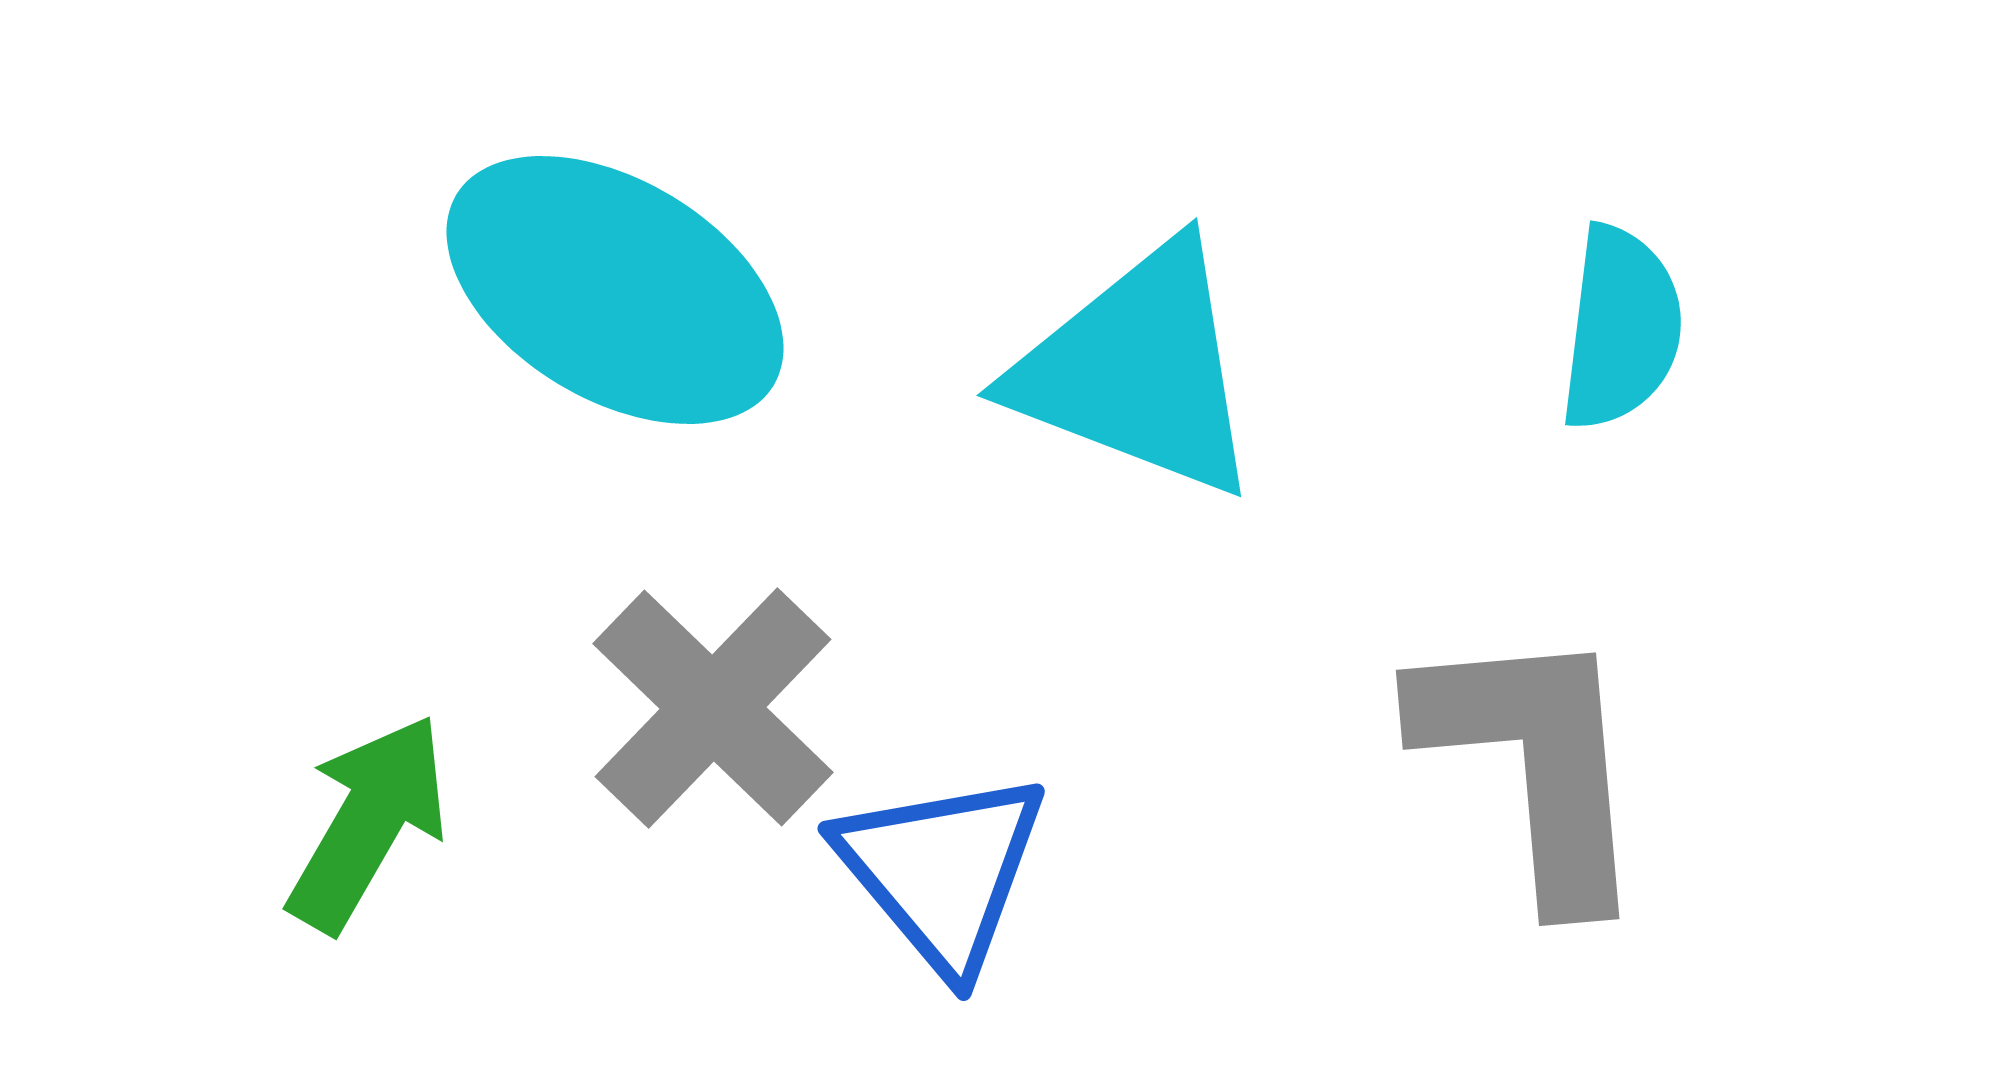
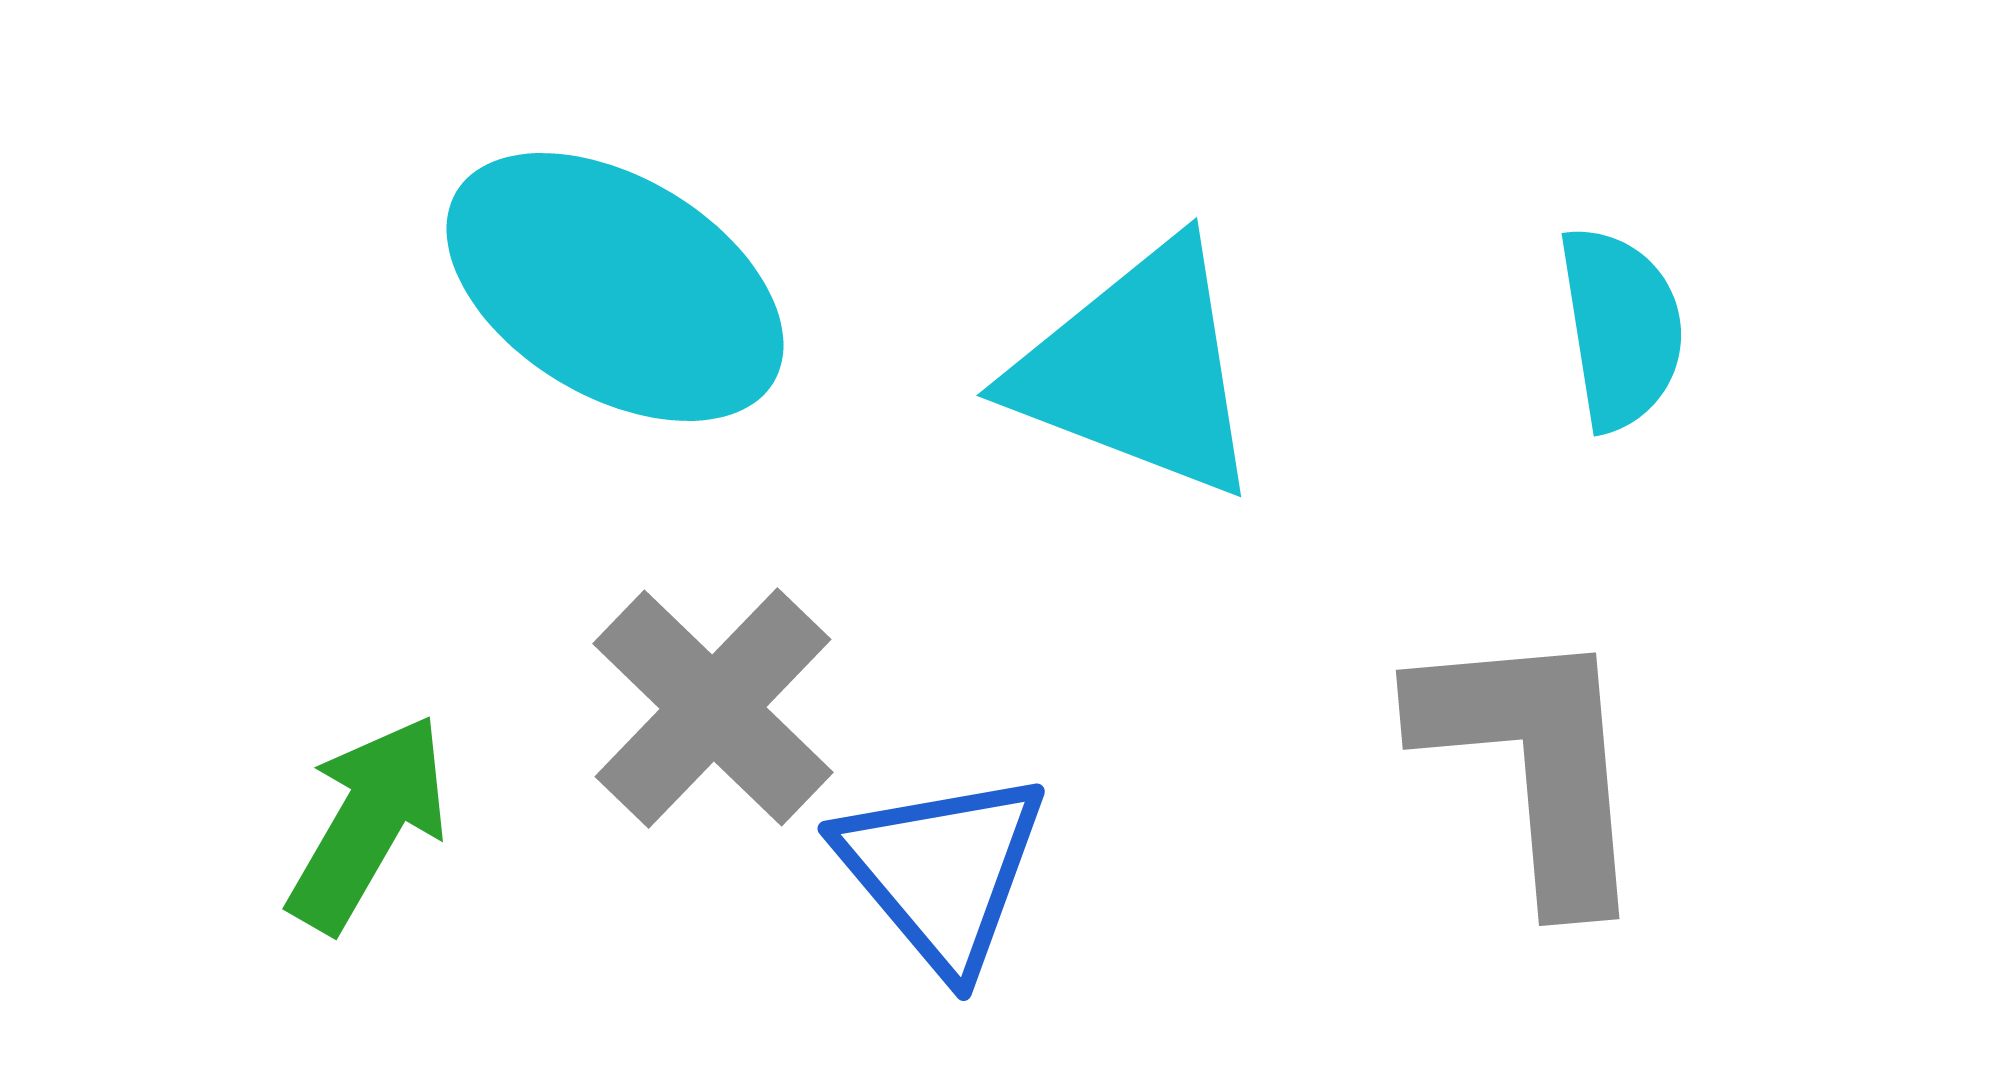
cyan ellipse: moved 3 px up
cyan semicircle: rotated 16 degrees counterclockwise
